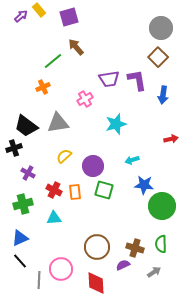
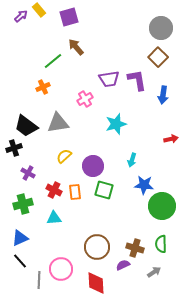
cyan arrow: rotated 56 degrees counterclockwise
